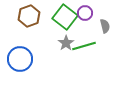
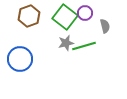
gray star: rotated 21 degrees clockwise
